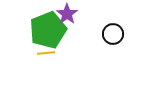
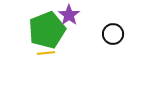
purple star: moved 2 px right, 1 px down
green pentagon: moved 1 px left
